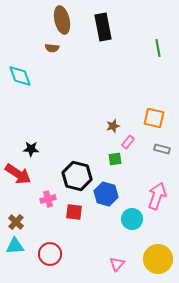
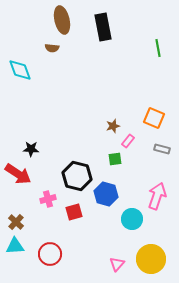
cyan diamond: moved 6 px up
orange square: rotated 10 degrees clockwise
pink rectangle: moved 1 px up
red square: rotated 24 degrees counterclockwise
yellow circle: moved 7 px left
